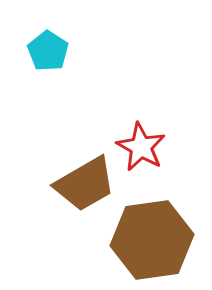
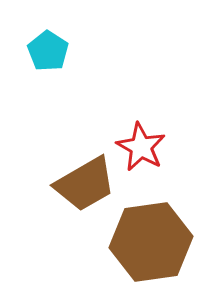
brown hexagon: moved 1 px left, 2 px down
